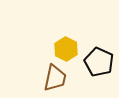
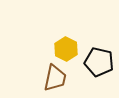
black pentagon: rotated 12 degrees counterclockwise
